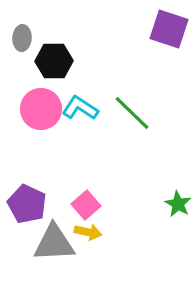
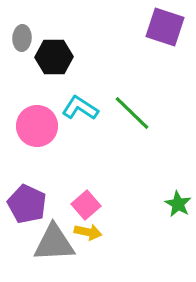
purple square: moved 4 px left, 2 px up
black hexagon: moved 4 px up
pink circle: moved 4 px left, 17 px down
